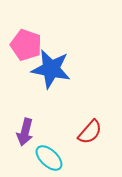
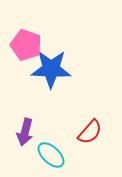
blue star: rotated 9 degrees counterclockwise
cyan ellipse: moved 2 px right, 3 px up
